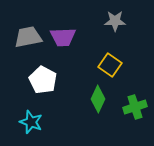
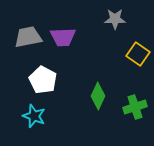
gray star: moved 2 px up
yellow square: moved 28 px right, 11 px up
green diamond: moved 3 px up
cyan star: moved 3 px right, 6 px up
